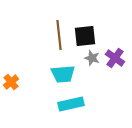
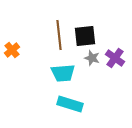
cyan trapezoid: moved 1 px up
orange cross: moved 1 px right, 32 px up
cyan rectangle: moved 1 px left; rotated 30 degrees clockwise
